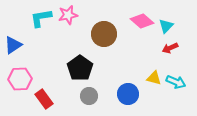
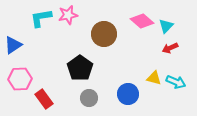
gray circle: moved 2 px down
